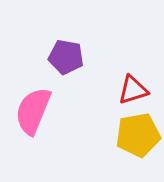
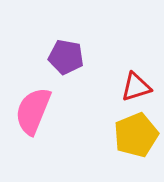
red triangle: moved 3 px right, 3 px up
yellow pentagon: moved 2 px left; rotated 12 degrees counterclockwise
